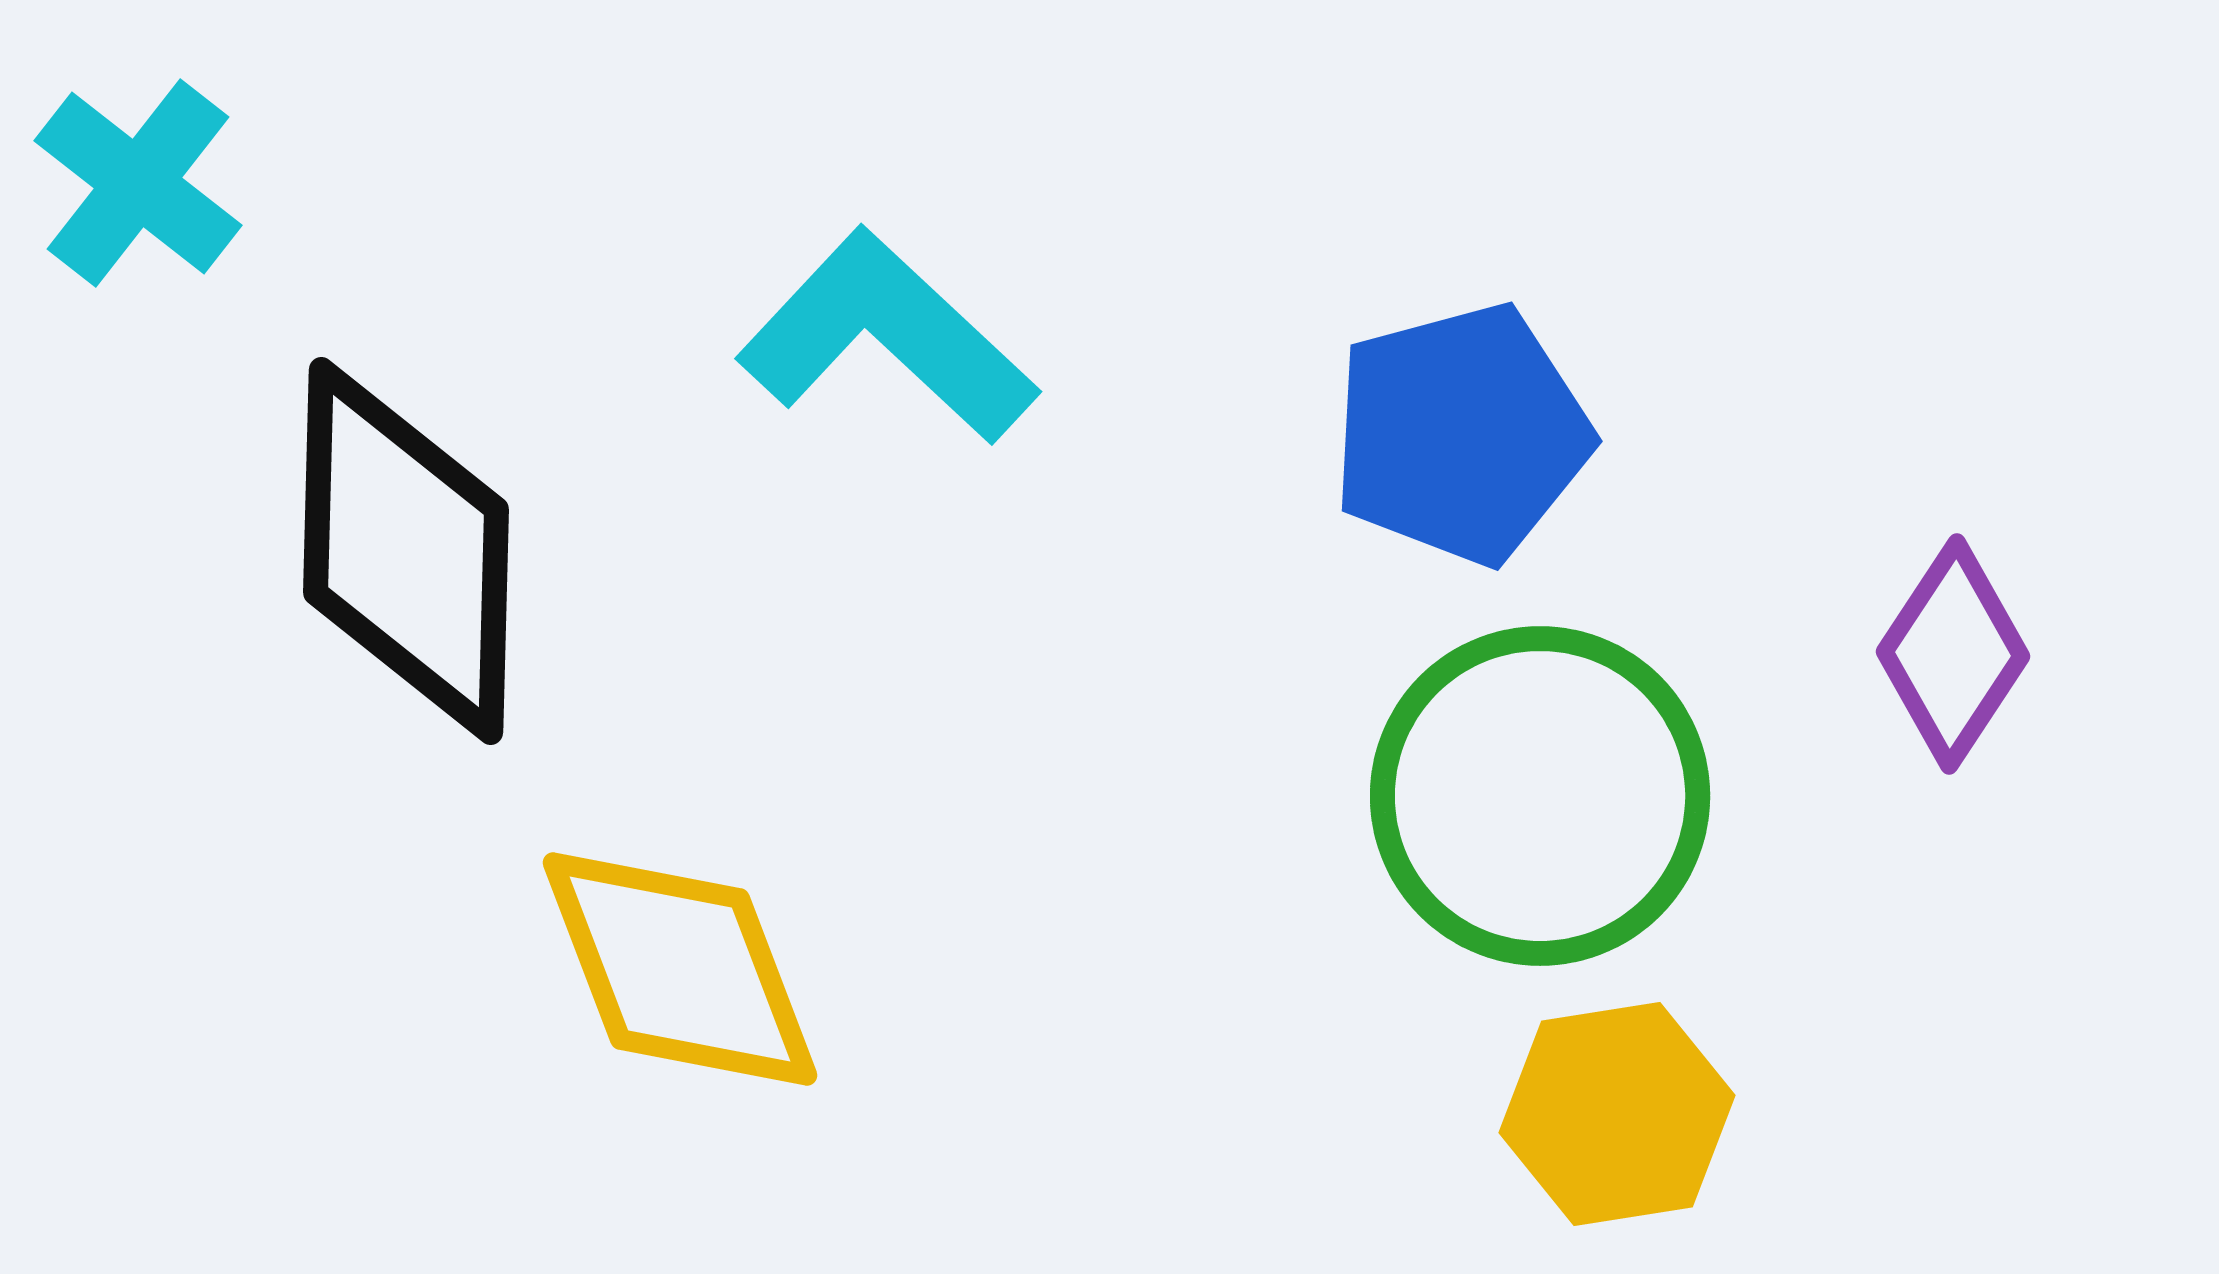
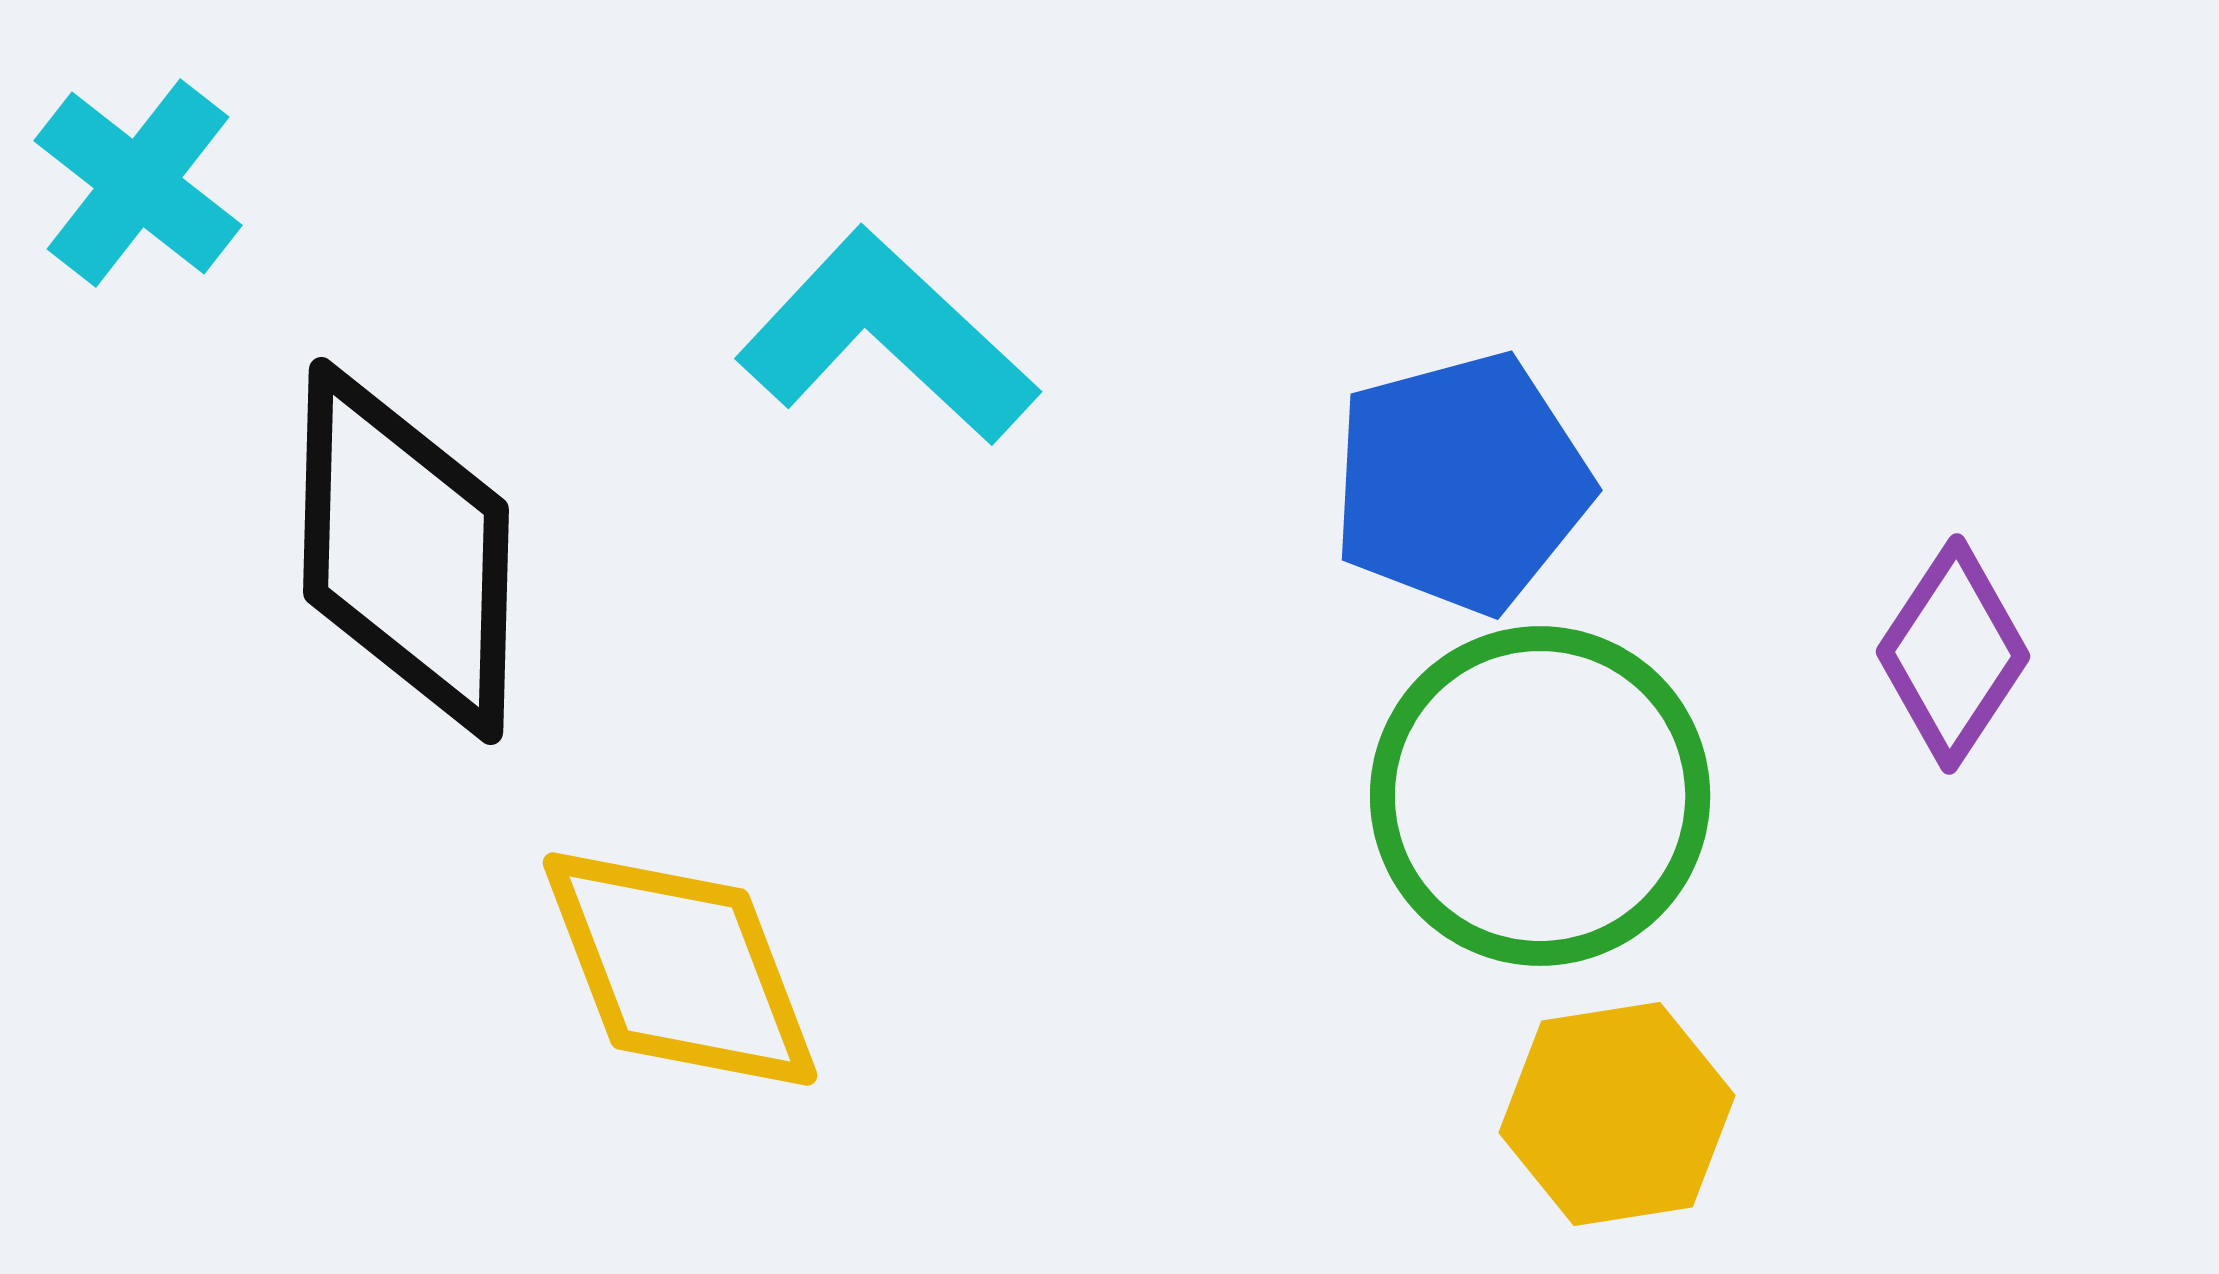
blue pentagon: moved 49 px down
